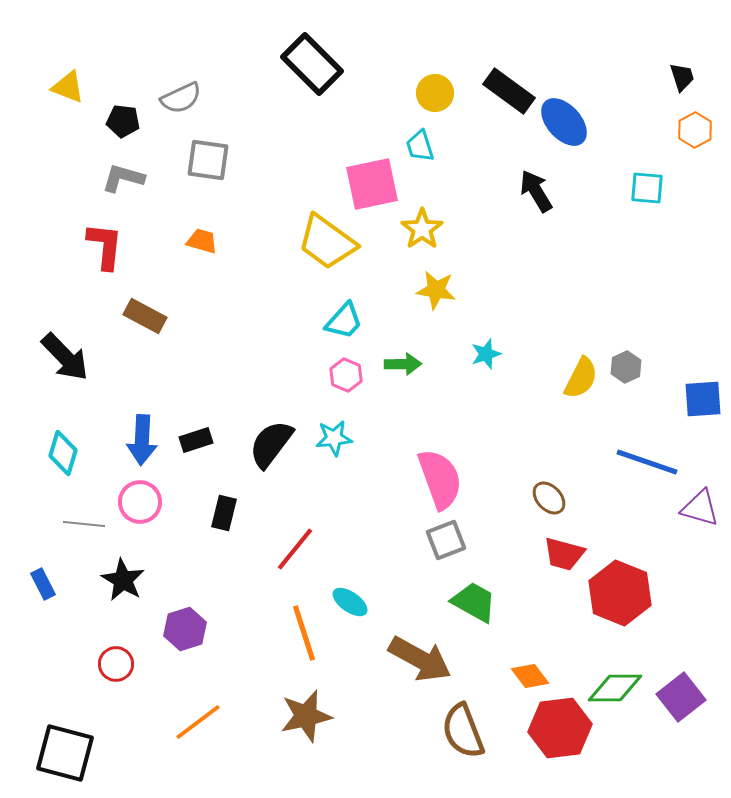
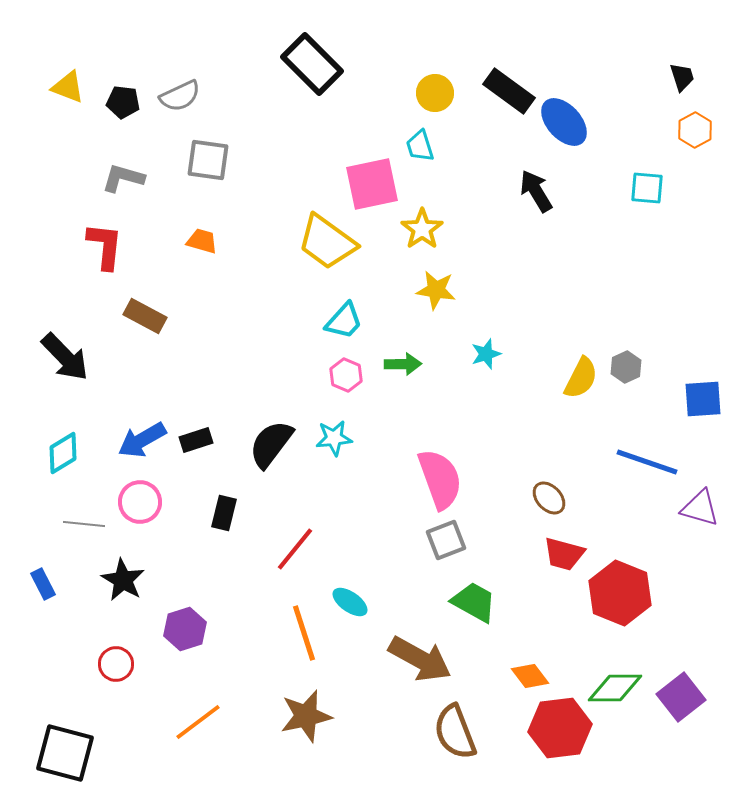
gray semicircle at (181, 98): moved 1 px left, 2 px up
black pentagon at (123, 121): moved 19 px up
blue arrow at (142, 440): rotated 57 degrees clockwise
cyan diamond at (63, 453): rotated 42 degrees clockwise
brown semicircle at (463, 731): moved 8 px left, 1 px down
